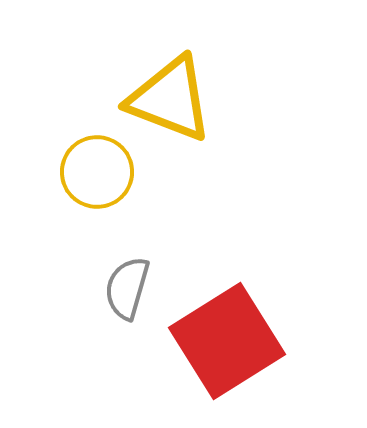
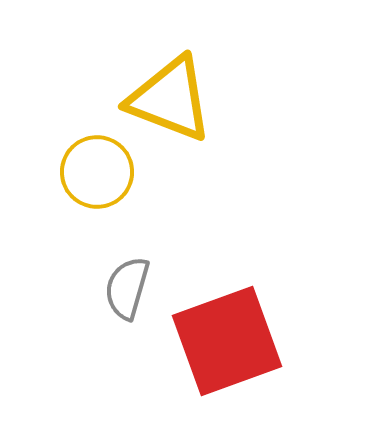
red square: rotated 12 degrees clockwise
